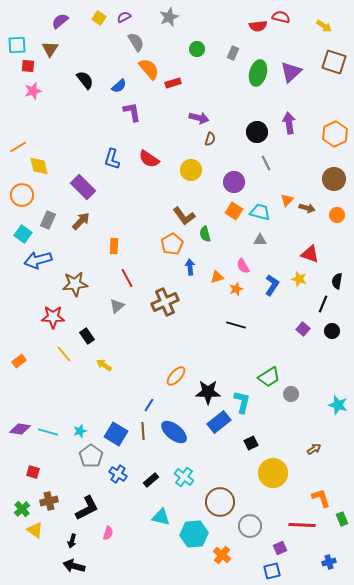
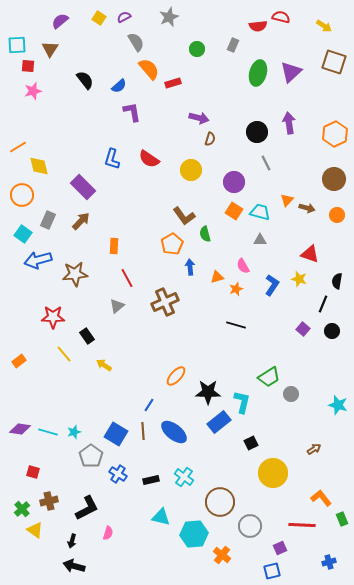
gray rectangle at (233, 53): moved 8 px up
brown star at (75, 284): moved 10 px up
cyan star at (80, 431): moved 6 px left, 1 px down
black rectangle at (151, 480): rotated 28 degrees clockwise
orange L-shape at (321, 498): rotated 20 degrees counterclockwise
